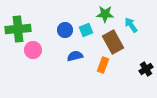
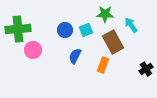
blue semicircle: rotated 49 degrees counterclockwise
